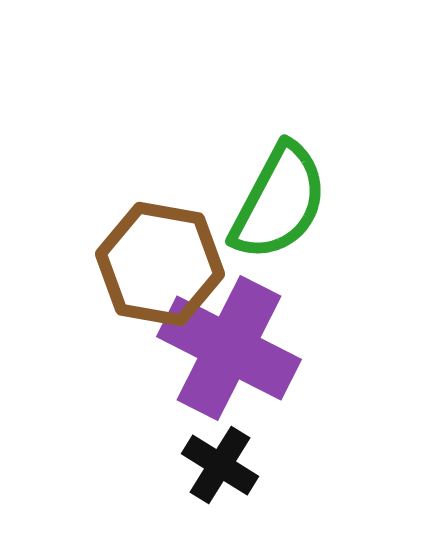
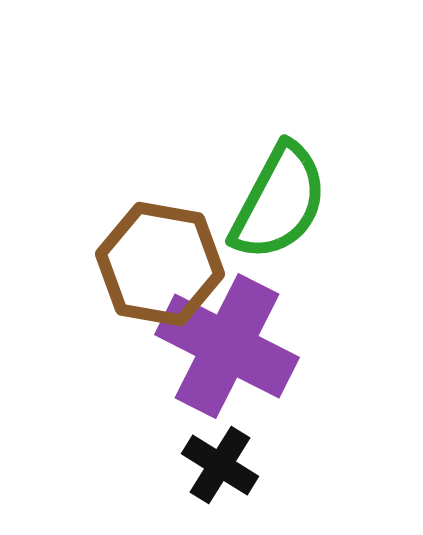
purple cross: moved 2 px left, 2 px up
